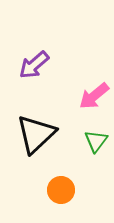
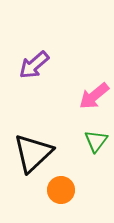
black triangle: moved 3 px left, 19 px down
